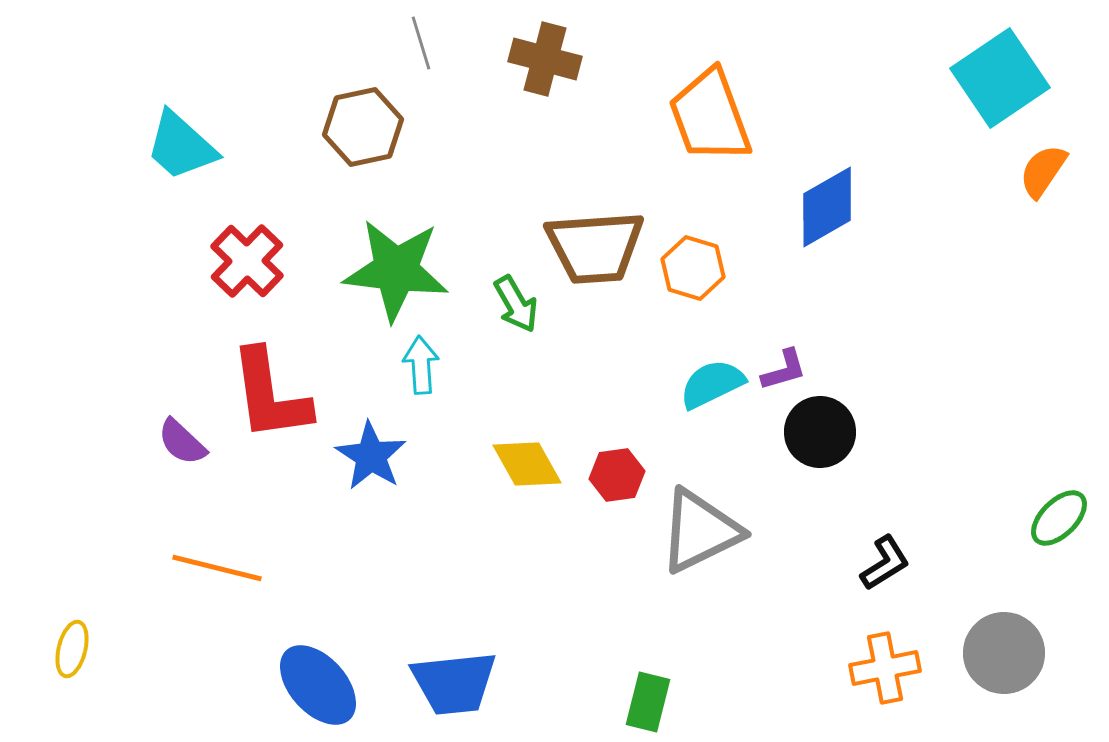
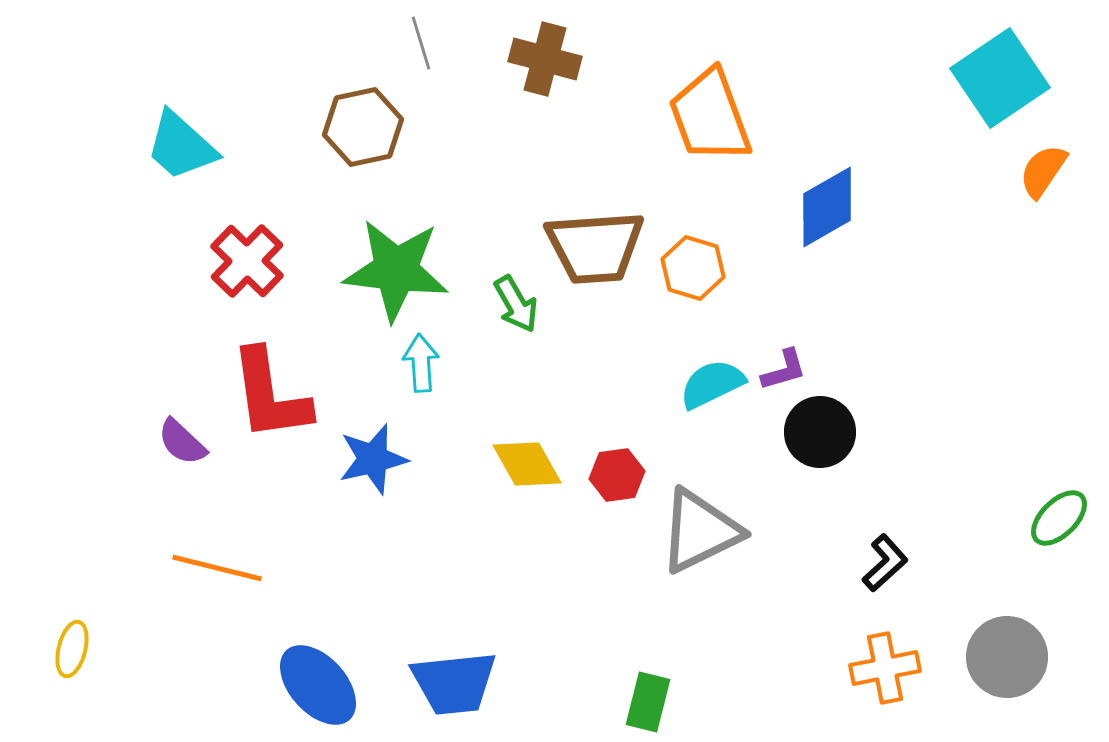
cyan arrow: moved 2 px up
blue star: moved 2 px right, 3 px down; rotated 26 degrees clockwise
black L-shape: rotated 10 degrees counterclockwise
gray circle: moved 3 px right, 4 px down
